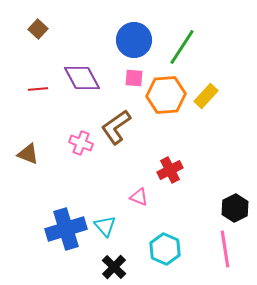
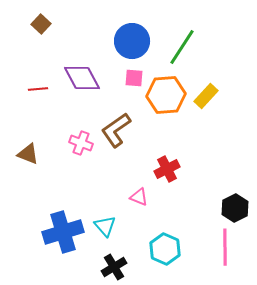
brown square: moved 3 px right, 5 px up
blue circle: moved 2 px left, 1 px down
brown L-shape: moved 3 px down
red cross: moved 3 px left, 1 px up
blue cross: moved 3 px left, 3 px down
pink line: moved 2 px up; rotated 9 degrees clockwise
black cross: rotated 15 degrees clockwise
